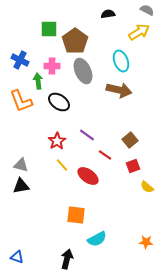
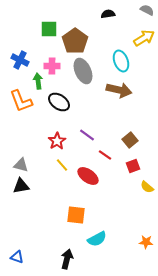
yellow arrow: moved 5 px right, 6 px down
